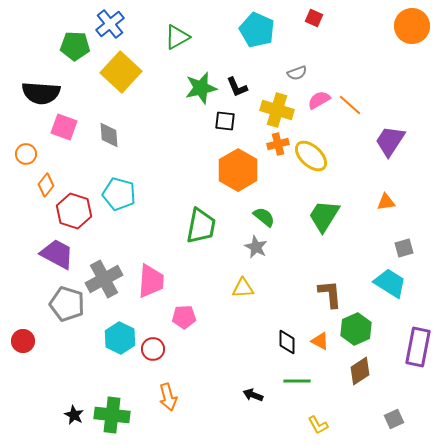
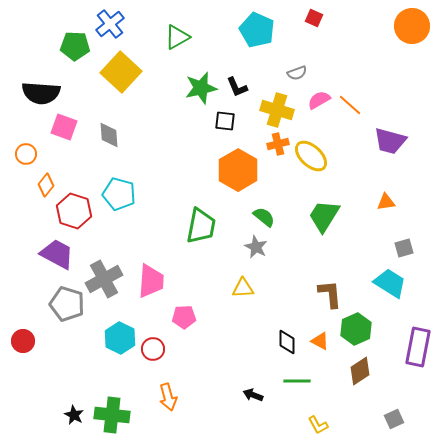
purple trapezoid at (390, 141): rotated 108 degrees counterclockwise
